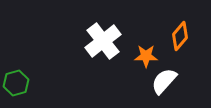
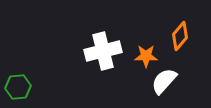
white cross: moved 10 px down; rotated 24 degrees clockwise
green hexagon: moved 2 px right, 4 px down; rotated 10 degrees clockwise
